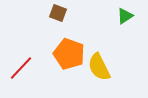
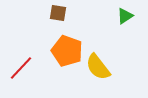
brown square: rotated 12 degrees counterclockwise
orange pentagon: moved 2 px left, 3 px up
yellow semicircle: moved 1 px left; rotated 12 degrees counterclockwise
